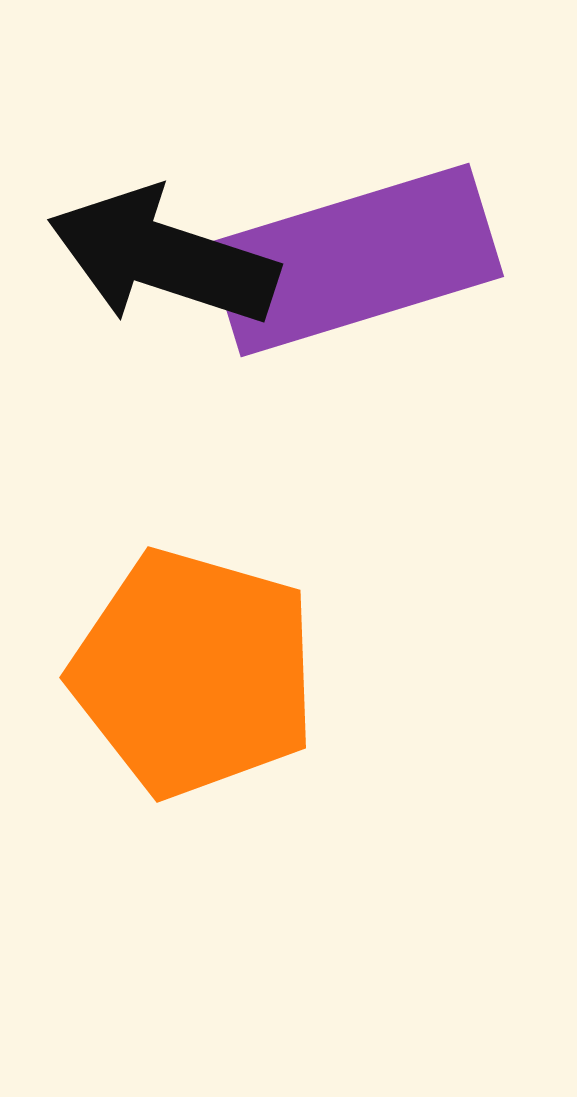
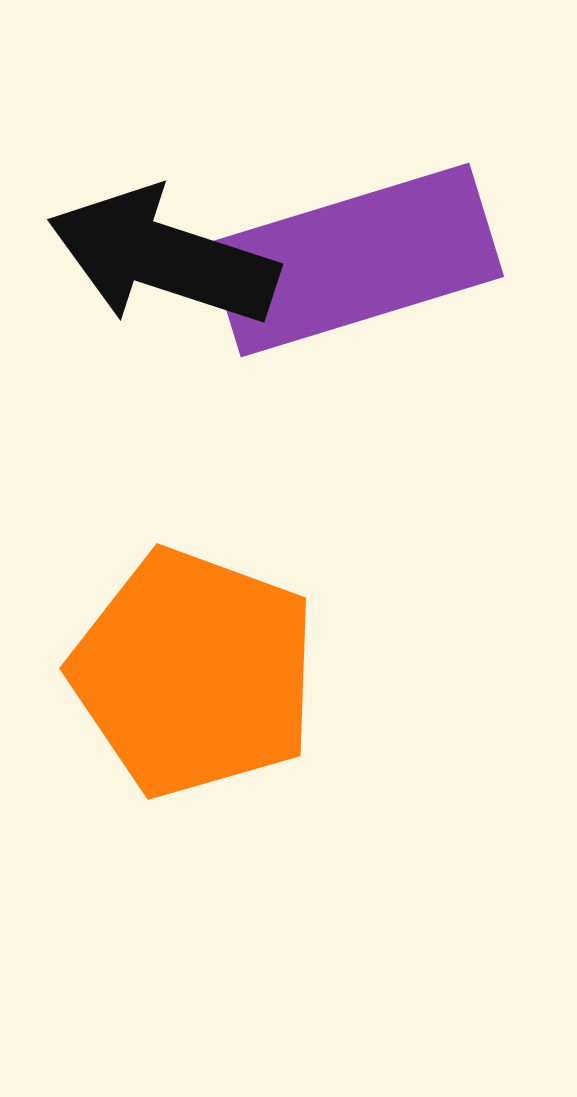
orange pentagon: rotated 4 degrees clockwise
